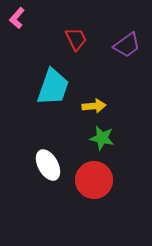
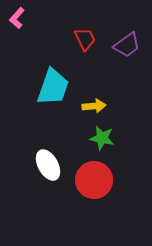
red trapezoid: moved 9 px right
